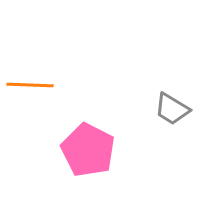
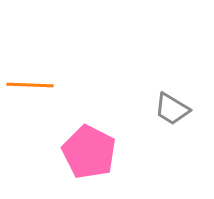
pink pentagon: moved 1 px right, 2 px down
